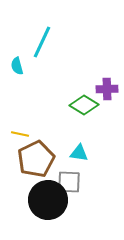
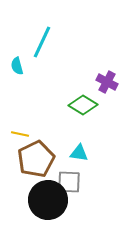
purple cross: moved 7 px up; rotated 30 degrees clockwise
green diamond: moved 1 px left
